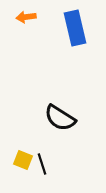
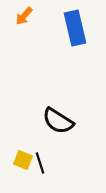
orange arrow: moved 2 px left, 1 px up; rotated 42 degrees counterclockwise
black semicircle: moved 2 px left, 3 px down
black line: moved 2 px left, 1 px up
